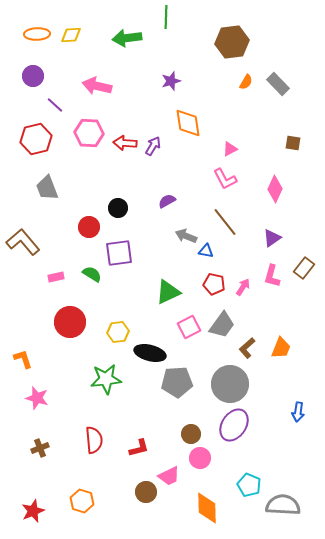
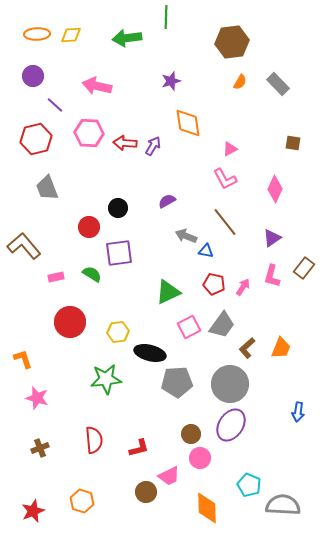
orange semicircle at (246, 82): moved 6 px left
brown L-shape at (23, 242): moved 1 px right, 4 px down
purple ellipse at (234, 425): moved 3 px left
